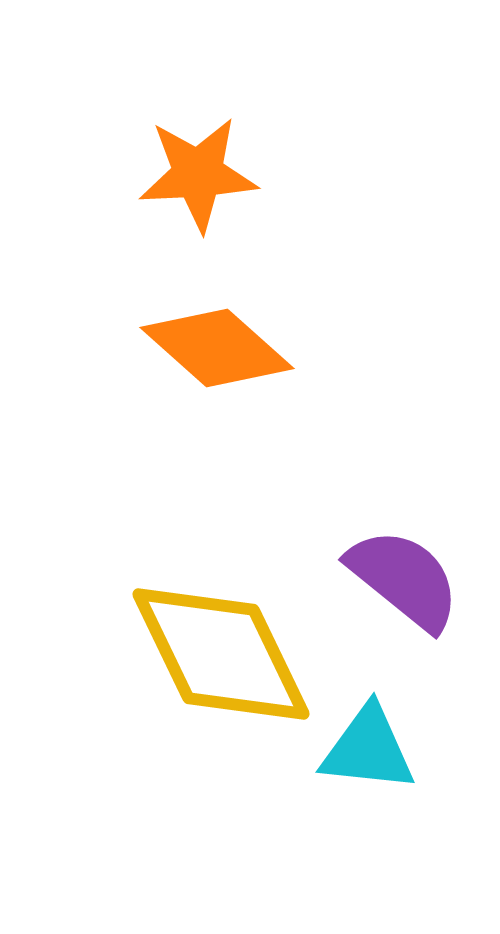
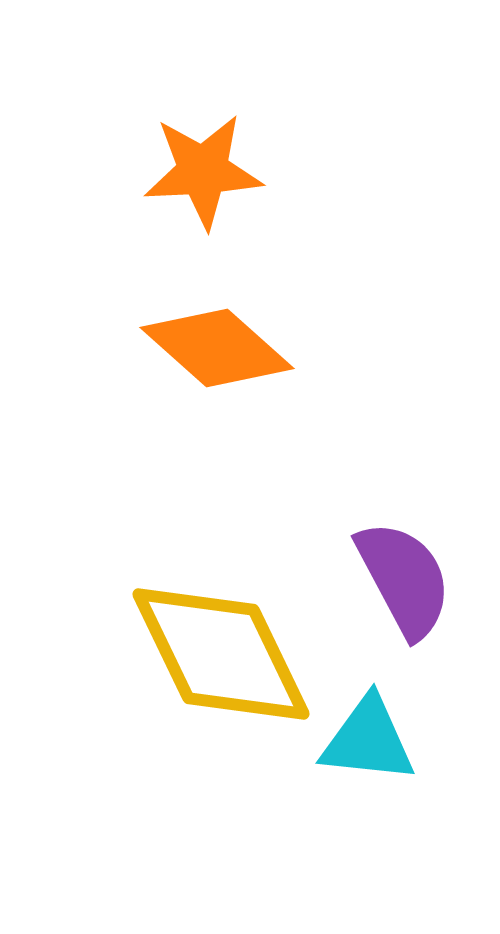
orange star: moved 5 px right, 3 px up
purple semicircle: rotated 23 degrees clockwise
cyan triangle: moved 9 px up
